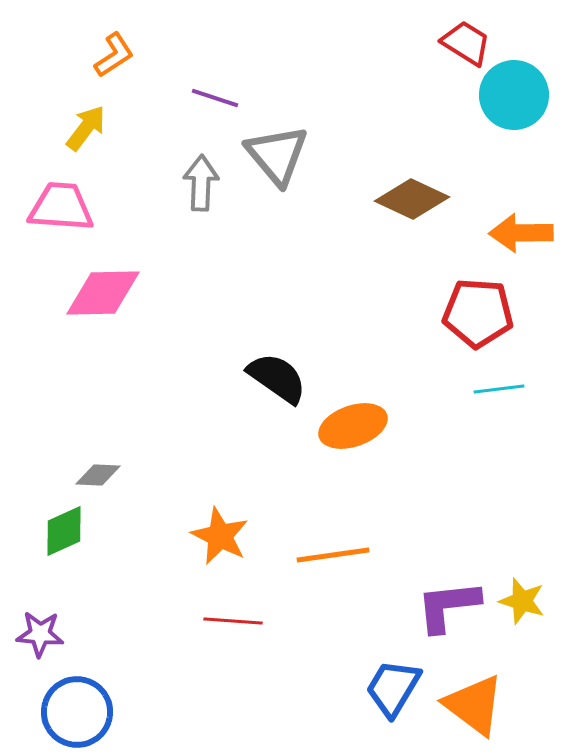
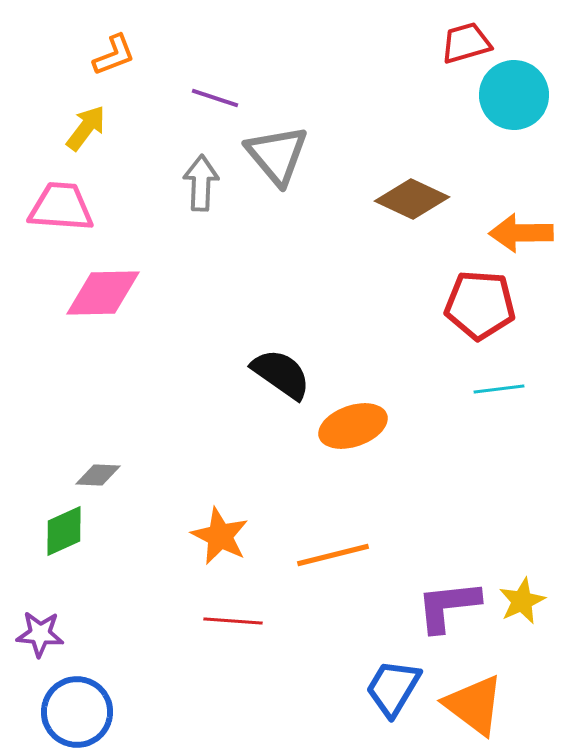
red trapezoid: rotated 48 degrees counterclockwise
orange L-shape: rotated 12 degrees clockwise
red pentagon: moved 2 px right, 8 px up
black semicircle: moved 4 px right, 4 px up
orange line: rotated 6 degrees counterclockwise
yellow star: rotated 30 degrees clockwise
